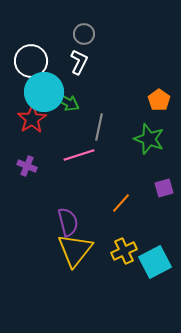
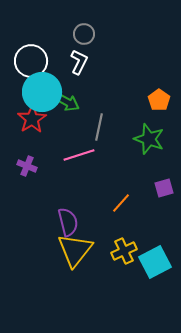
cyan circle: moved 2 px left
